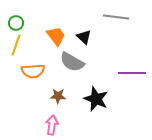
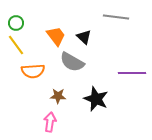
yellow line: rotated 55 degrees counterclockwise
pink arrow: moved 2 px left, 3 px up
